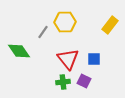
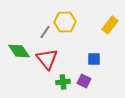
gray line: moved 2 px right
red triangle: moved 21 px left
